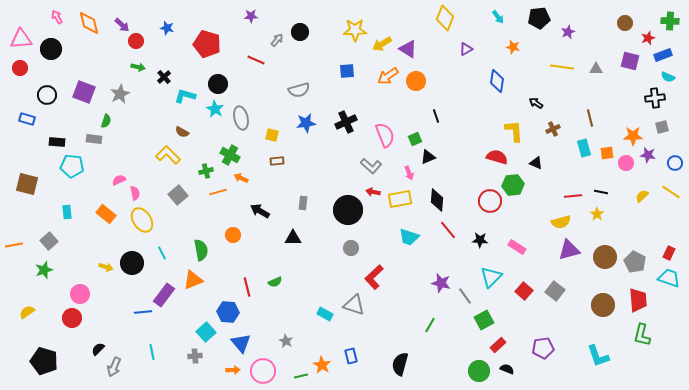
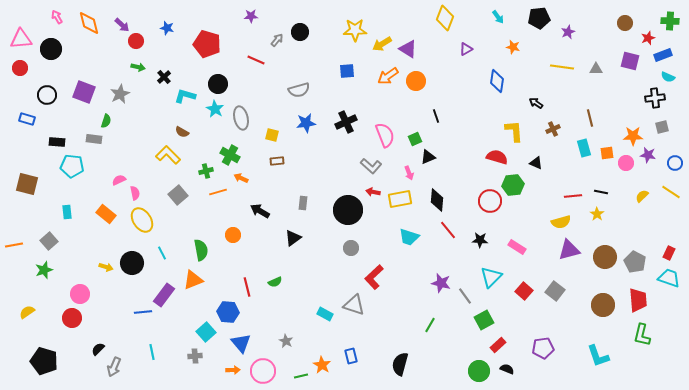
black triangle at (293, 238): rotated 36 degrees counterclockwise
